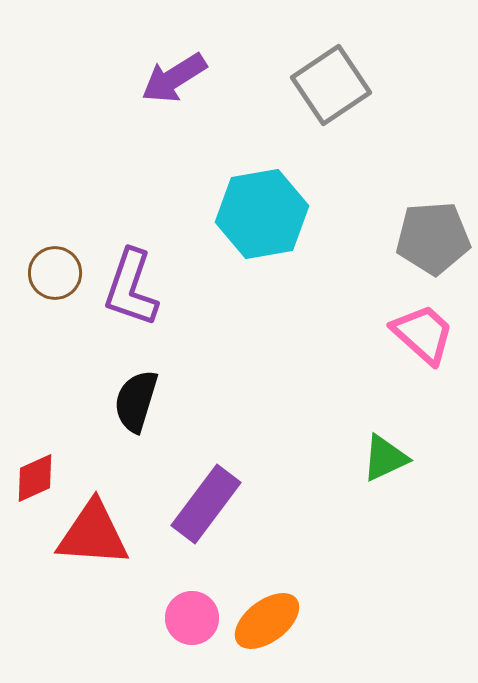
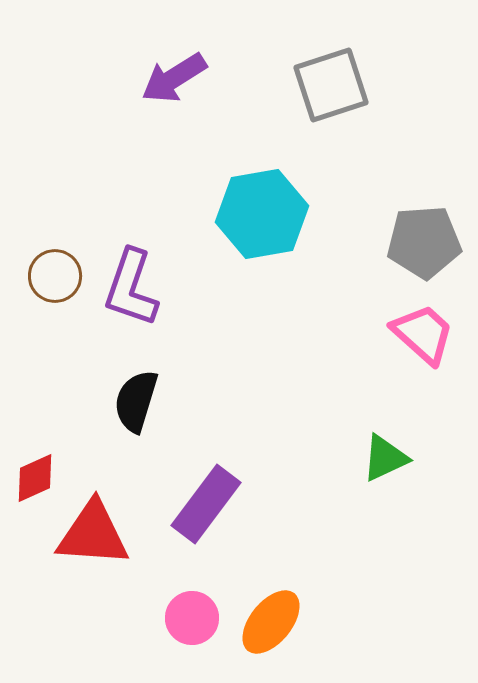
gray square: rotated 16 degrees clockwise
gray pentagon: moved 9 px left, 4 px down
brown circle: moved 3 px down
orange ellipse: moved 4 px right, 1 px down; rotated 14 degrees counterclockwise
